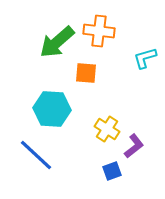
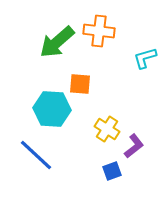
orange square: moved 6 px left, 11 px down
